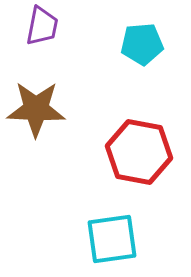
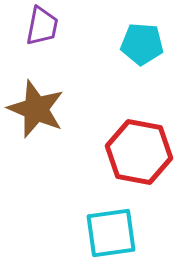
cyan pentagon: rotated 9 degrees clockwise
brown star: rotated 20 degrees clockwise
cyan square: moved 1 px left, 6 px up
